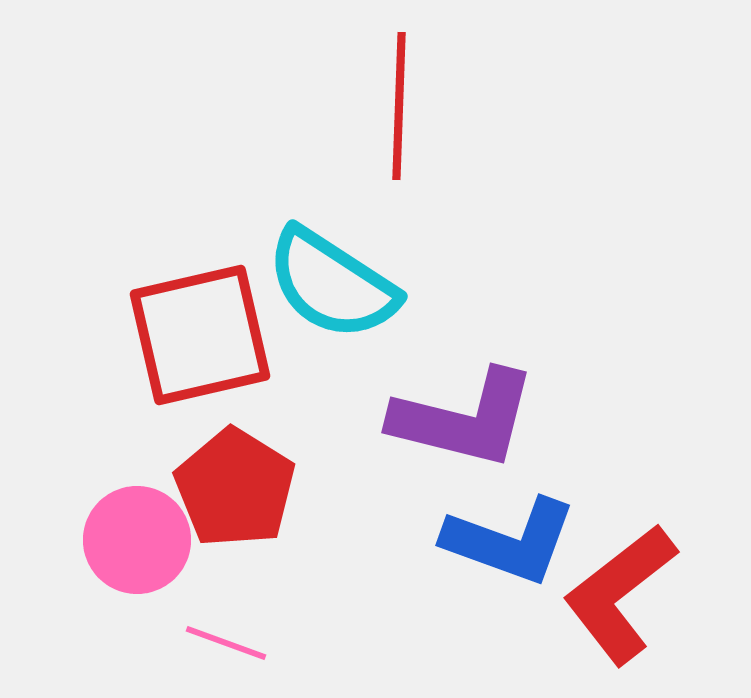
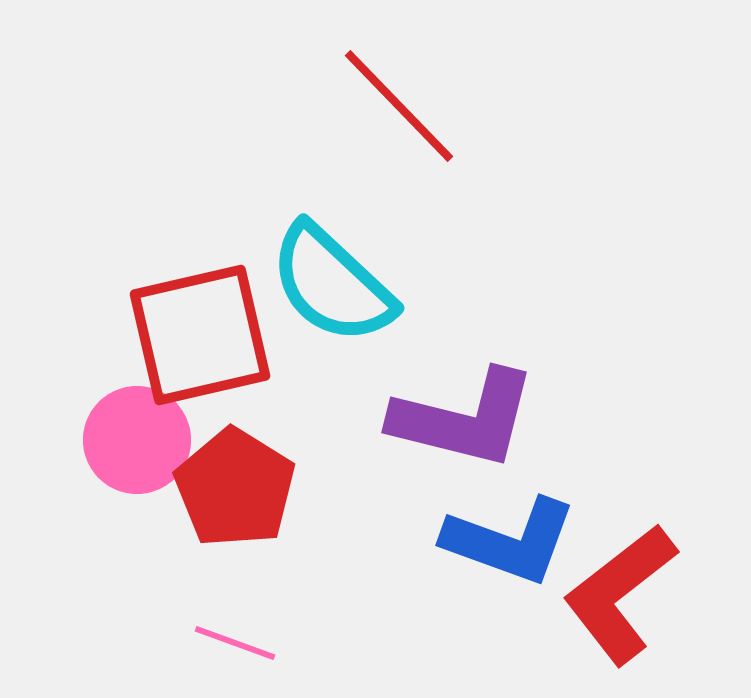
red line: rotated 46 degrees counterclockwise
cyan semicircle: rotated 10 degrees clockwise
pink circle: moved 100 px up
pink line: moved 9 px right
